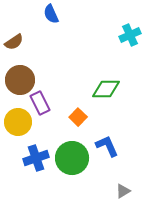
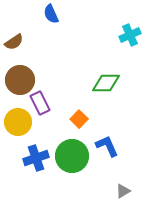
green diamond: moved 6 px up
orange square: moved 1 px right, 2 px down
green circle: moved 2 px up
